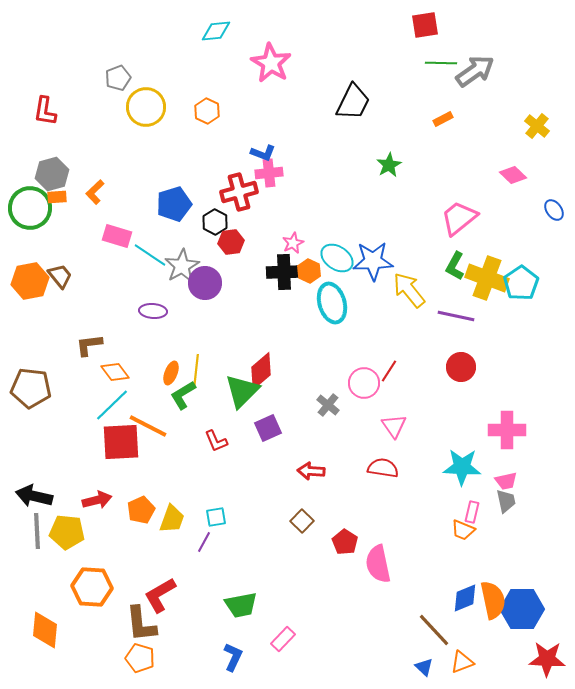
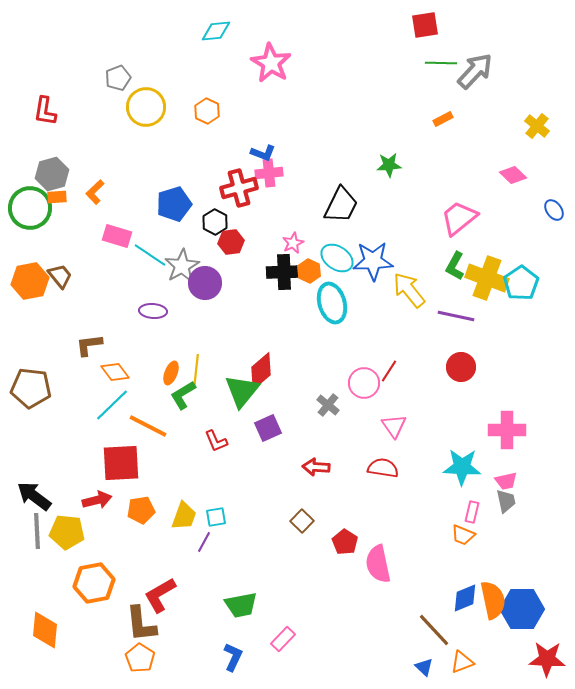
gray arrow at (475, 71): rotated 12 degrees counterclockwise
black trapezoid at (353, 102): moved 12 px left, 103 px down
green star at (389, 165): rotated 25 degrees clockwise
red cross at (239, 192): moved 4 px up
green triangle at (242, 391): rotated 6 degrees counterclockwise
red square at (121, 442): moved 21 px down
red arrow at (311, 471): moved 5 px right, 4 px up
black arrow at (34, 496): rotated 24 degrees clockwise
orange pentagon at (141, 510): rotated 16 degrees clockwise
yellow trapezoid at (172, 519): moved 12 px right, 3 px up
orange trapezoid at (463, 530): moved 5 px down
orange hexagon at (92, 587): moved 2 px right, 4 px up; rotated 15 degrees counterclockwise
orange pentagon at (140, 658): rotated 16 degrees clockwise
